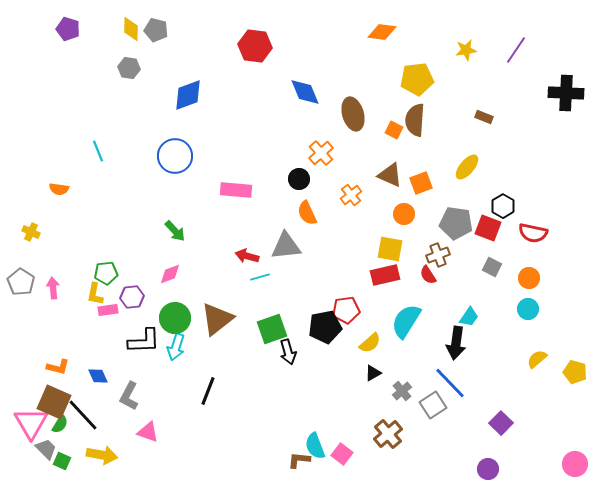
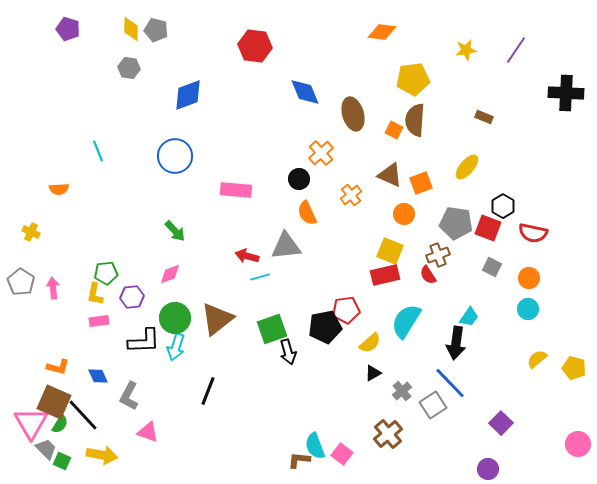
yellow pentagon at (417, 79): moved 4 px left
orange semicircle at (59, 189): rotated 12 degrees counterclockwise
yellow square at (390, 249): moved 2 px down; rotated 12 degrees clockwise
pink rectangle at (108, 310): moved 9 px left, 11 px down
yellow pentagon at (575, 372): moved 1 px left, 4 px up
pink circle at (575, 464): moved 3 px right, 20 px up
